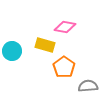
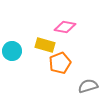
orange pentagon: moved 4 px left, 4 px up; rotated 15 degrees clockwise
gray semicircle: rotated 12 degrees counterclockwise
